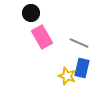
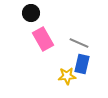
pink rectangle: moved 1 px right, 2 px down
blue rectangle: moved 4 px up
yellow star: rotated 24 degrees counterclockwise
